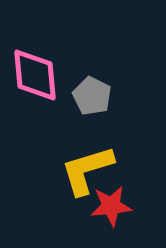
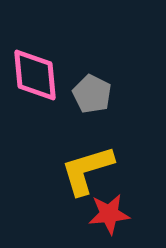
gray pentagon: moved 2 px up
red star: moved 2 px left, 8 px down
